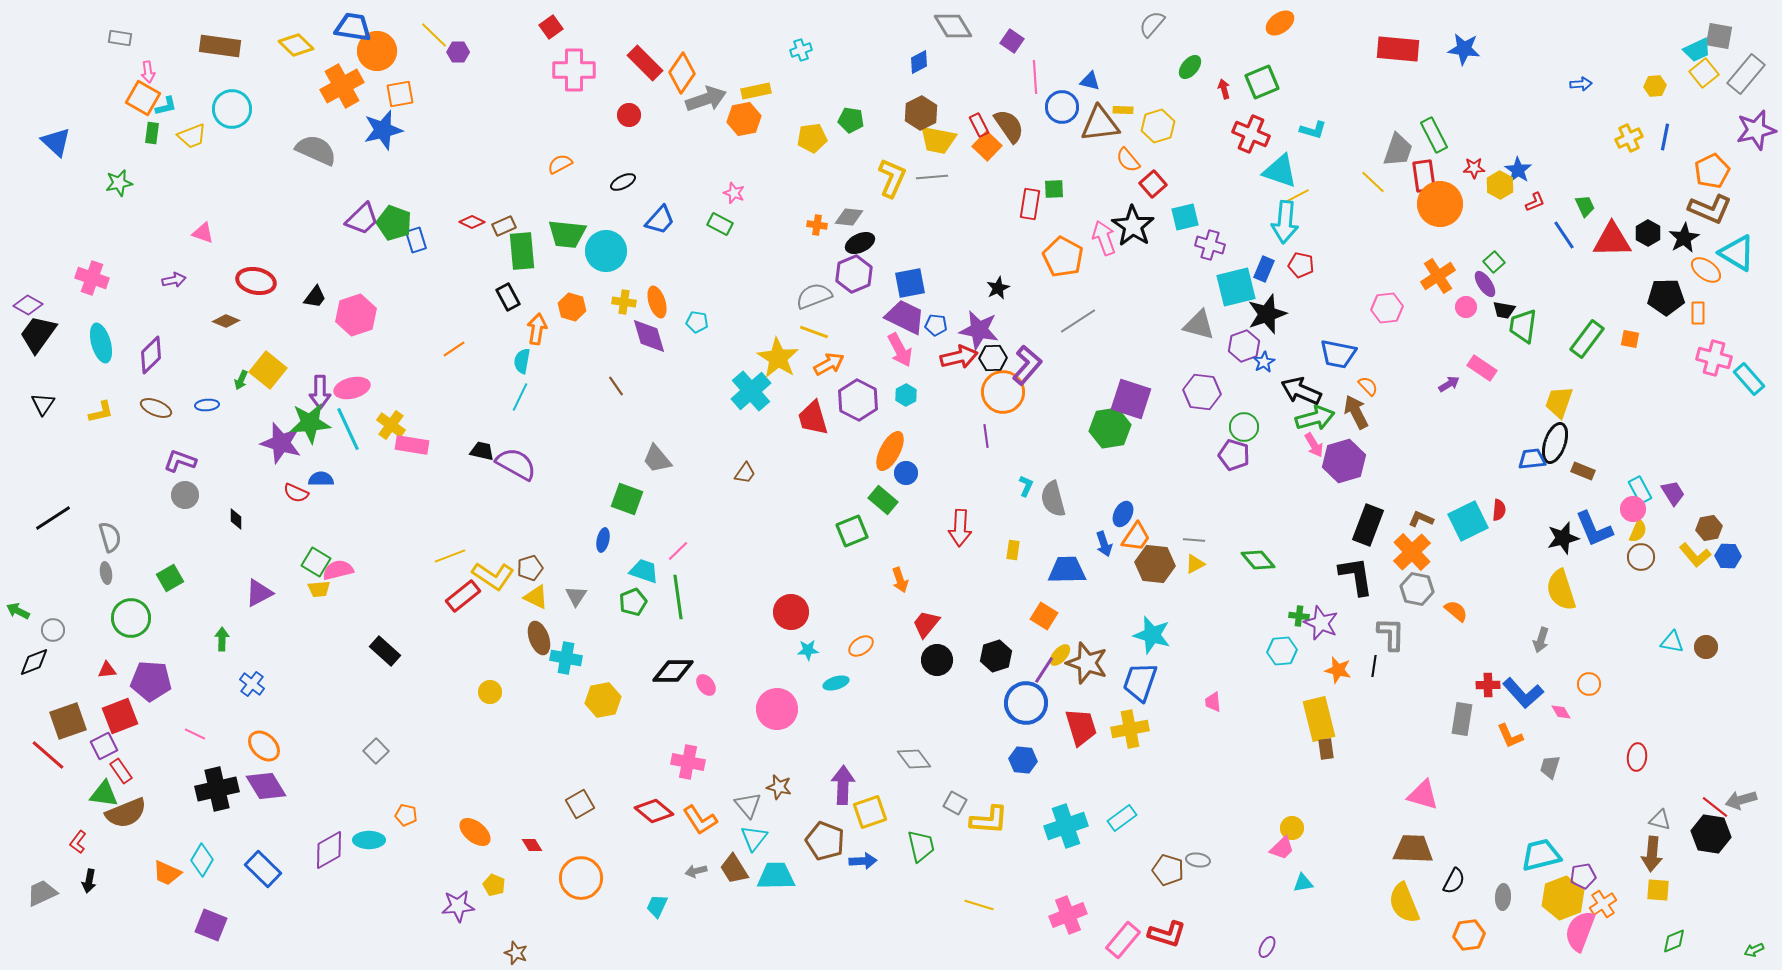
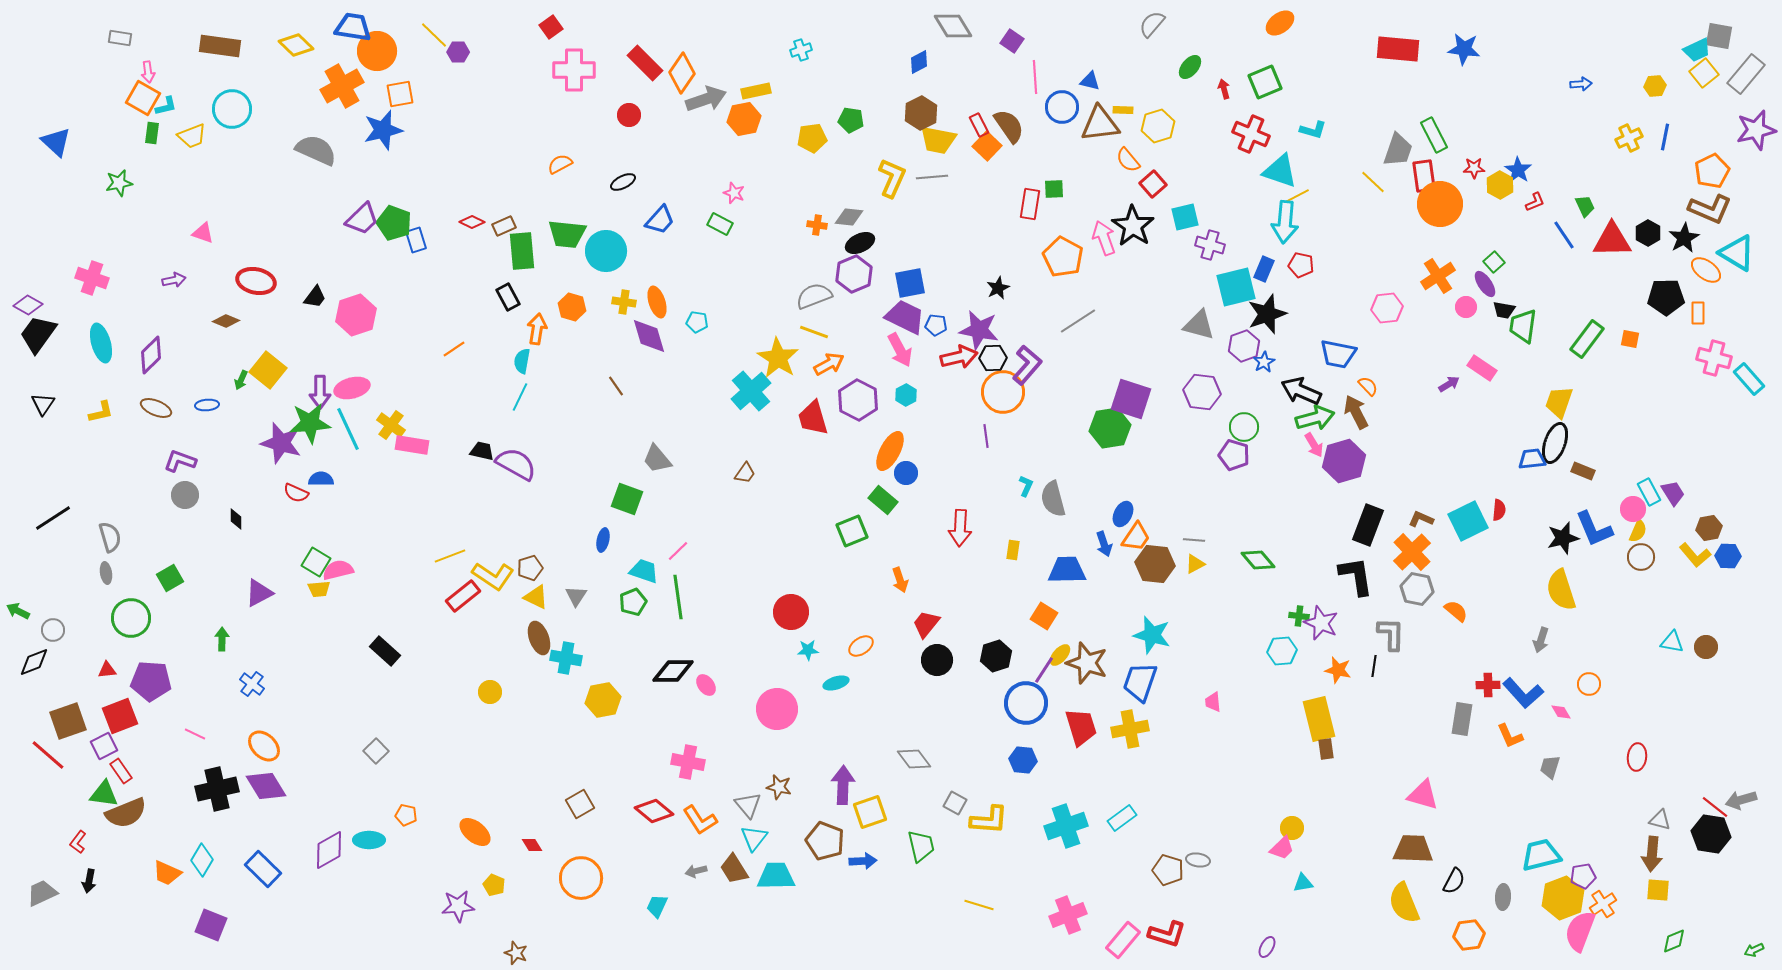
green square at (1262, 82): moved 3 px right
cyan rectangle at (1640, 490): moved 9 px right, 2 px down
